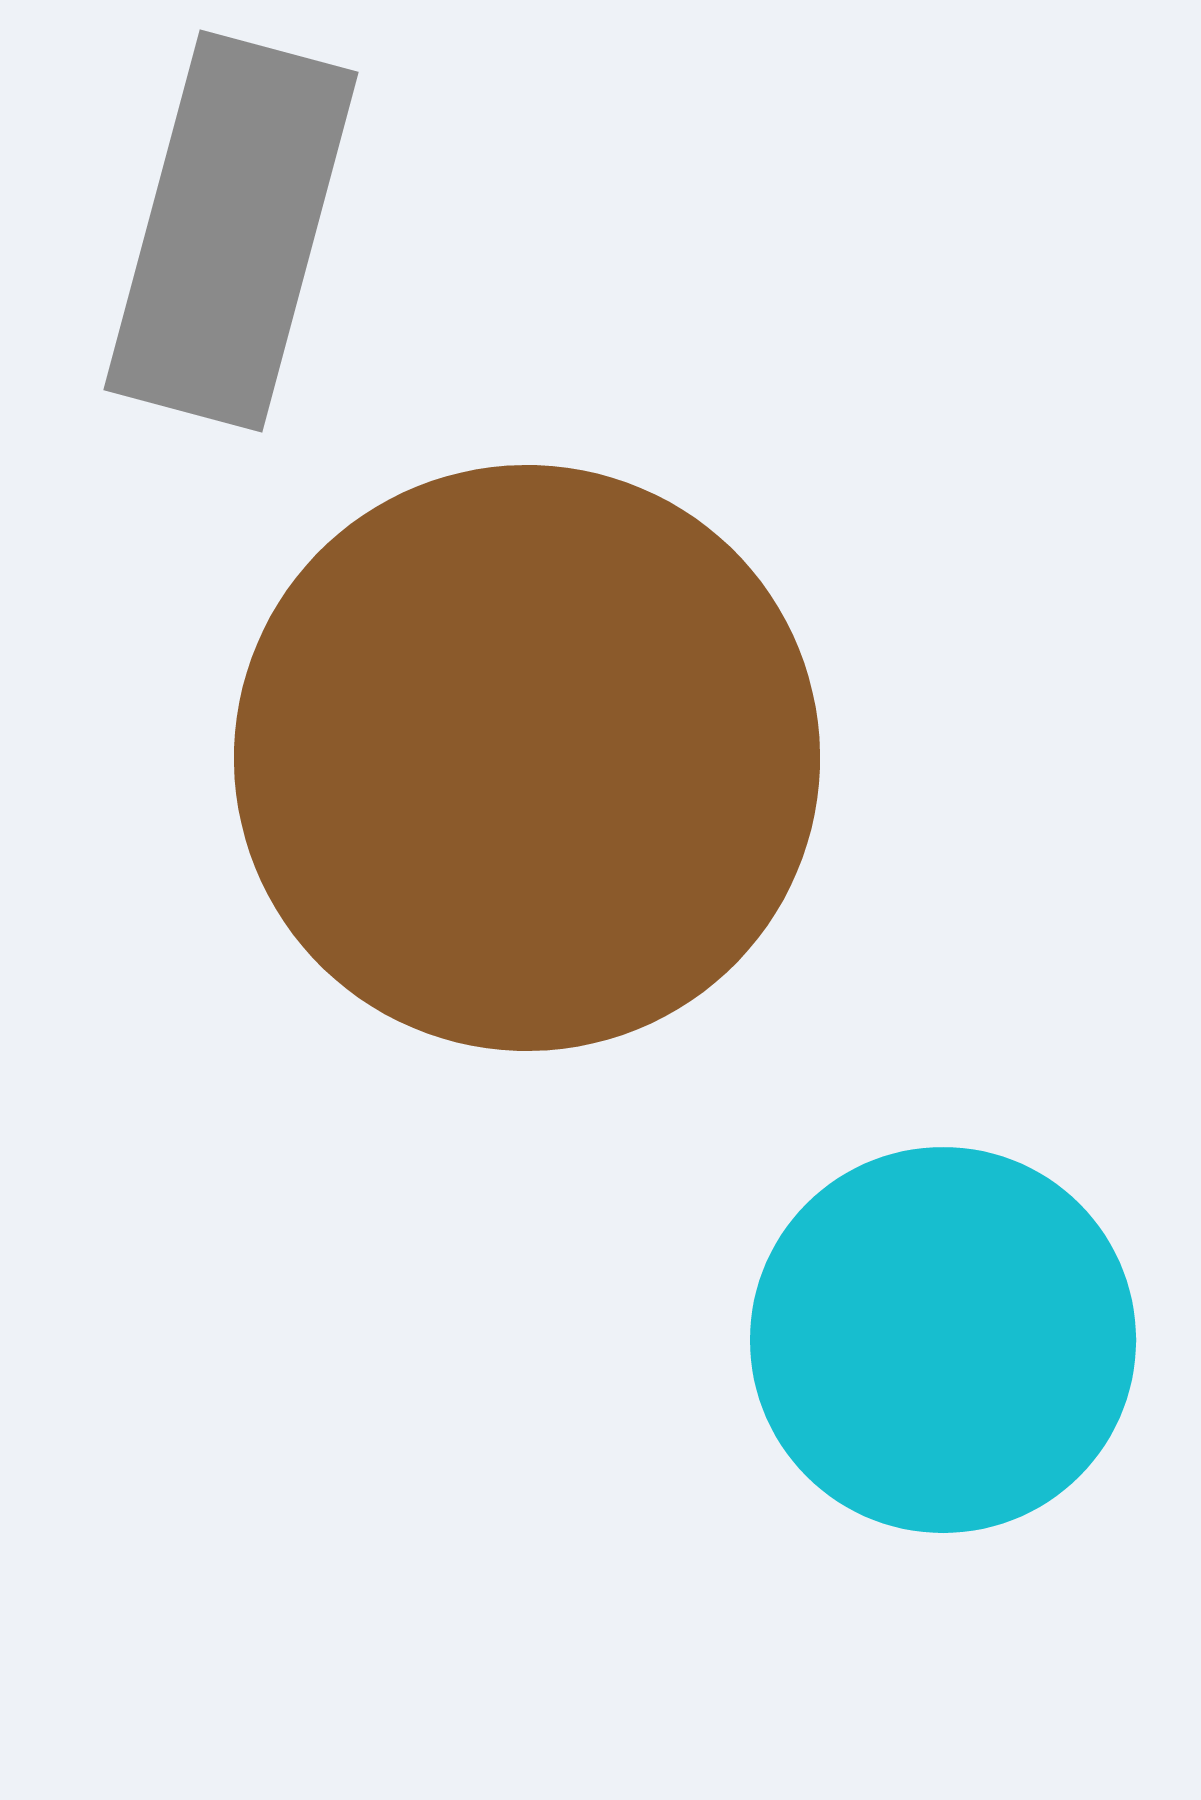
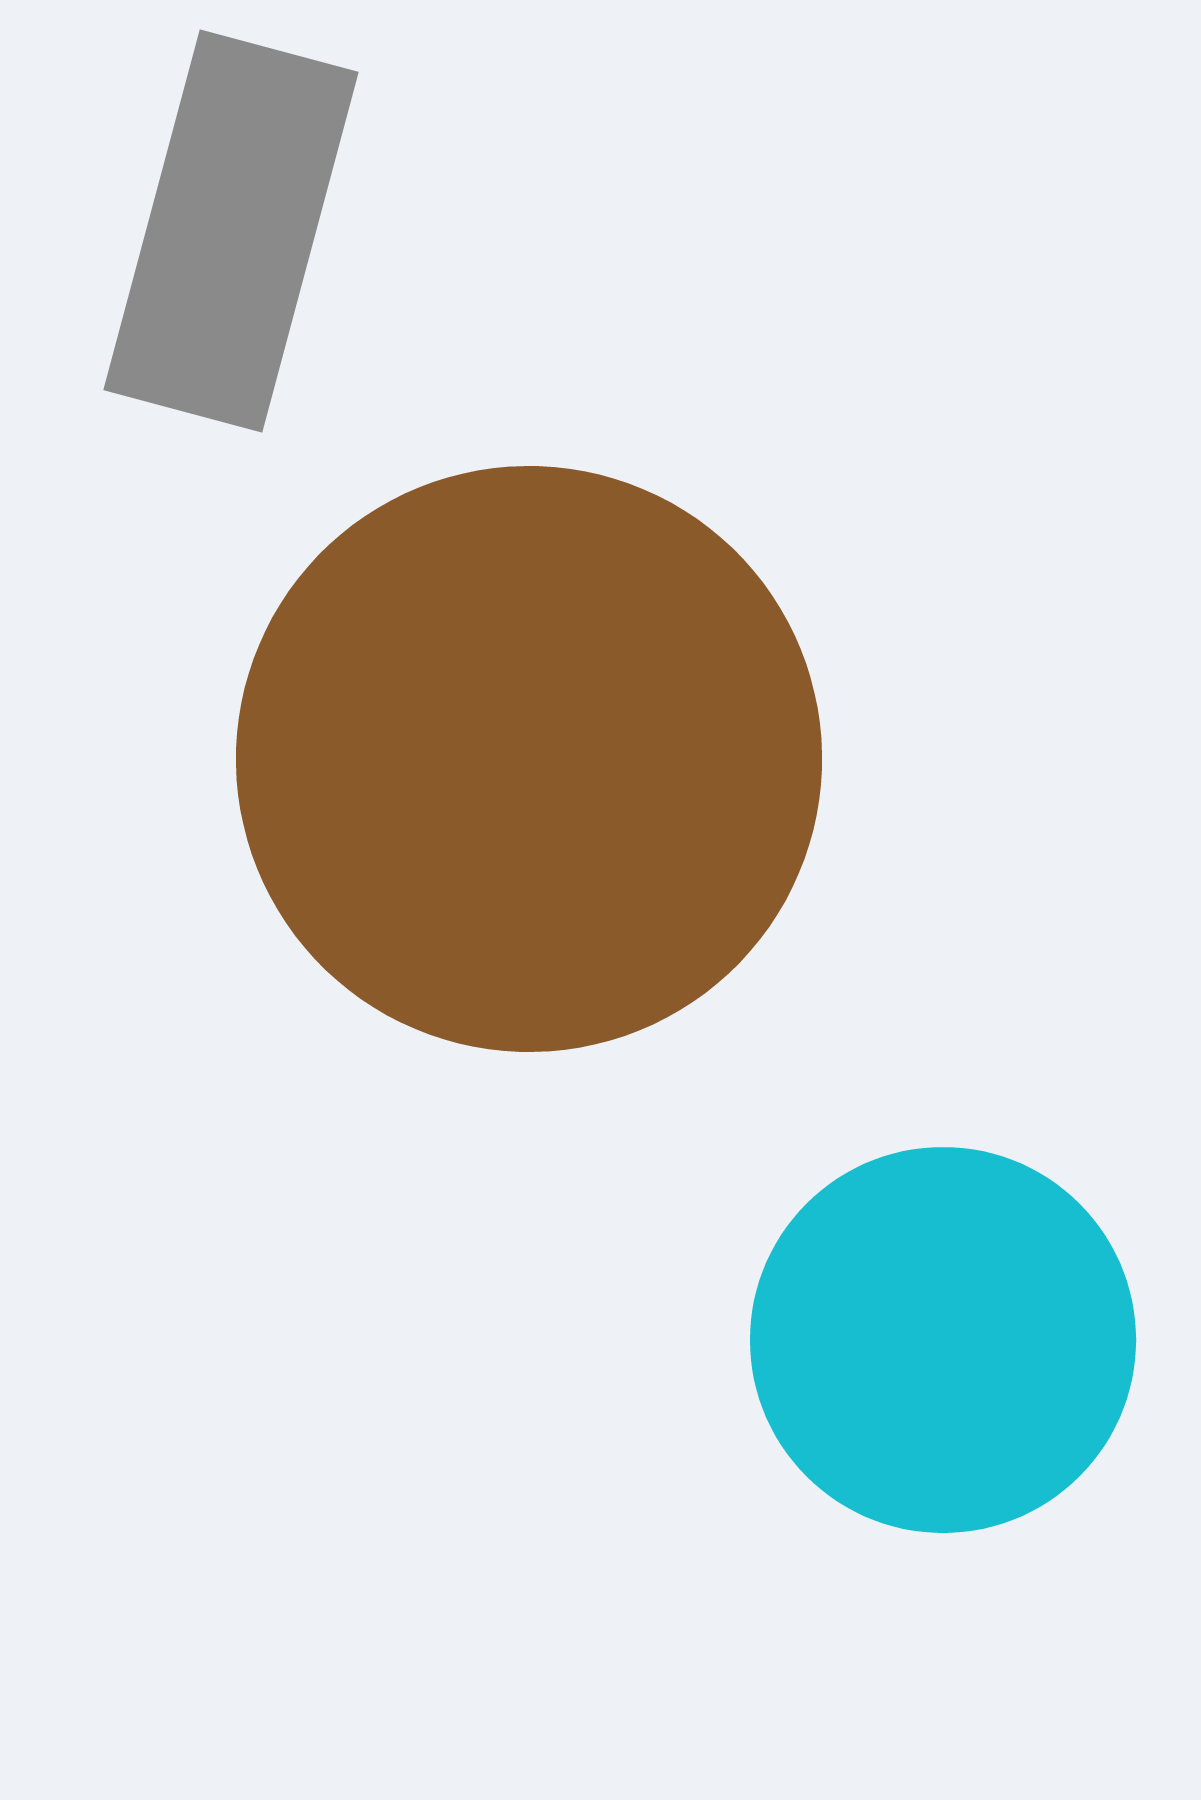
brown circle: moved 2 px right, 1 px down
